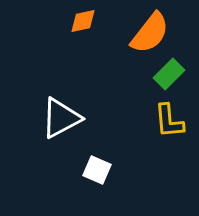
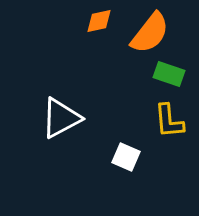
orange diamond: moved 16 px right
green rectangle: rotated 64 degrees clockwise
white square: moved 29 px right, 13 px up
